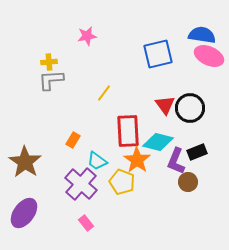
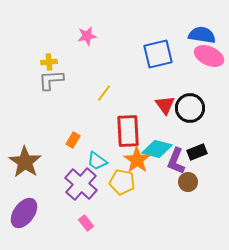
cyan diamond: moved 1 px left, 7 px down
yellow pentagon: rotated 10 degrees counterclockwise
